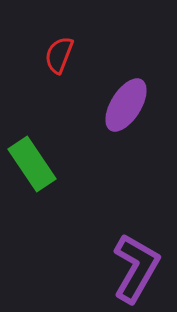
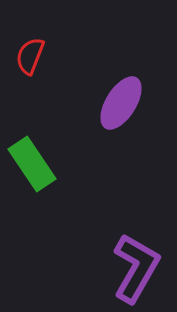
red semicircle: moved 29 px left, 1 px down
purple ellipse: moved 5 px left, 2 px up
